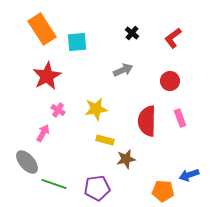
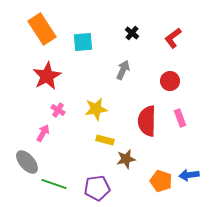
cyan square: moved 6 px right
gray arrow: rotated 42 degrees counterclockwise
blue arrow: rotated 12 degrees clockwise
orange pentagon: moved 2 px left, 10 px up; rotated 15 degrees clockwise
